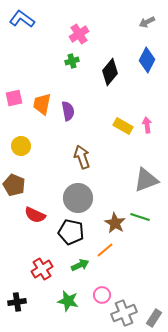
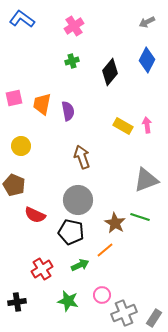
pink cross: moved 5 px left, 8 px up
gray circle: moved 2 px down
